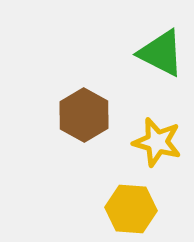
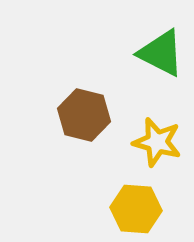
brown hexagon: rotated 15 degrees counterclockwise
yellow hexagon: moved 5 px right
